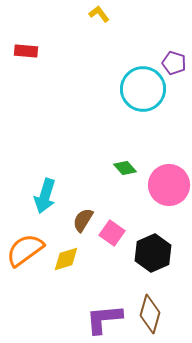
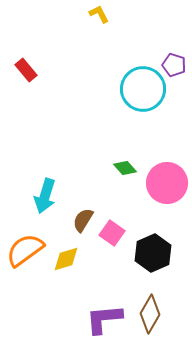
yellow L-shape: rotated 10 degrees clockwise
red rectangle: moved 19 px down; rotated 45 degrees clockwise
purple pentagon: moved 2 px down
pink circle: moved 2 px left, 2 px up
brown diamond: rotated 15 degrees clockwise
